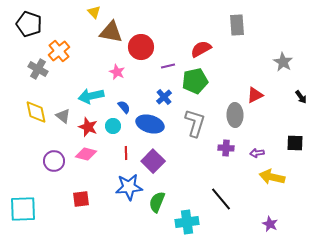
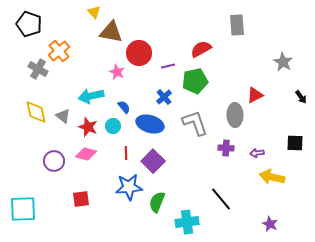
red circle: moved 2 px left, 6 px down
gray L-shape: rotated 36 degrees counterclockwise
